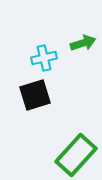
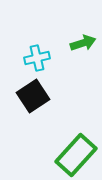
cyan cross: moved 7 px left
black square: moved 2 px left, 1 px down; rotated 16 degrees counterclockwise
